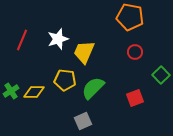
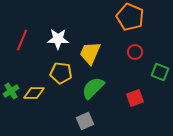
orange pentagon: rotated 12 degrees clockwise
white star: rotated 20 degrees clockwise
yellow trapezoid: moved 6 px right, 1 px down
green square: moved 1 px left, 3 px up; rotated 24 degrees counterclockwise
yellow pentagon: moved 4 px left, 7 px up
yellow diamond: moved 1 px down
gray square: moved 2 px right
